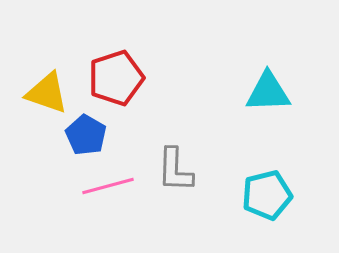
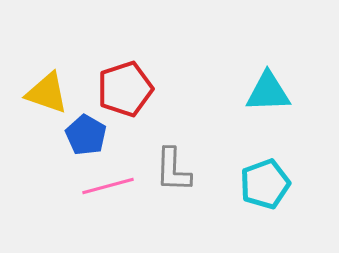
red pentagon: moved 9 px right, 11 px down
gray L-shape: moved 2 px left
cyan pentagon: moved 2 px left, 11 px up; rotated 6 degrees counterclockwise
